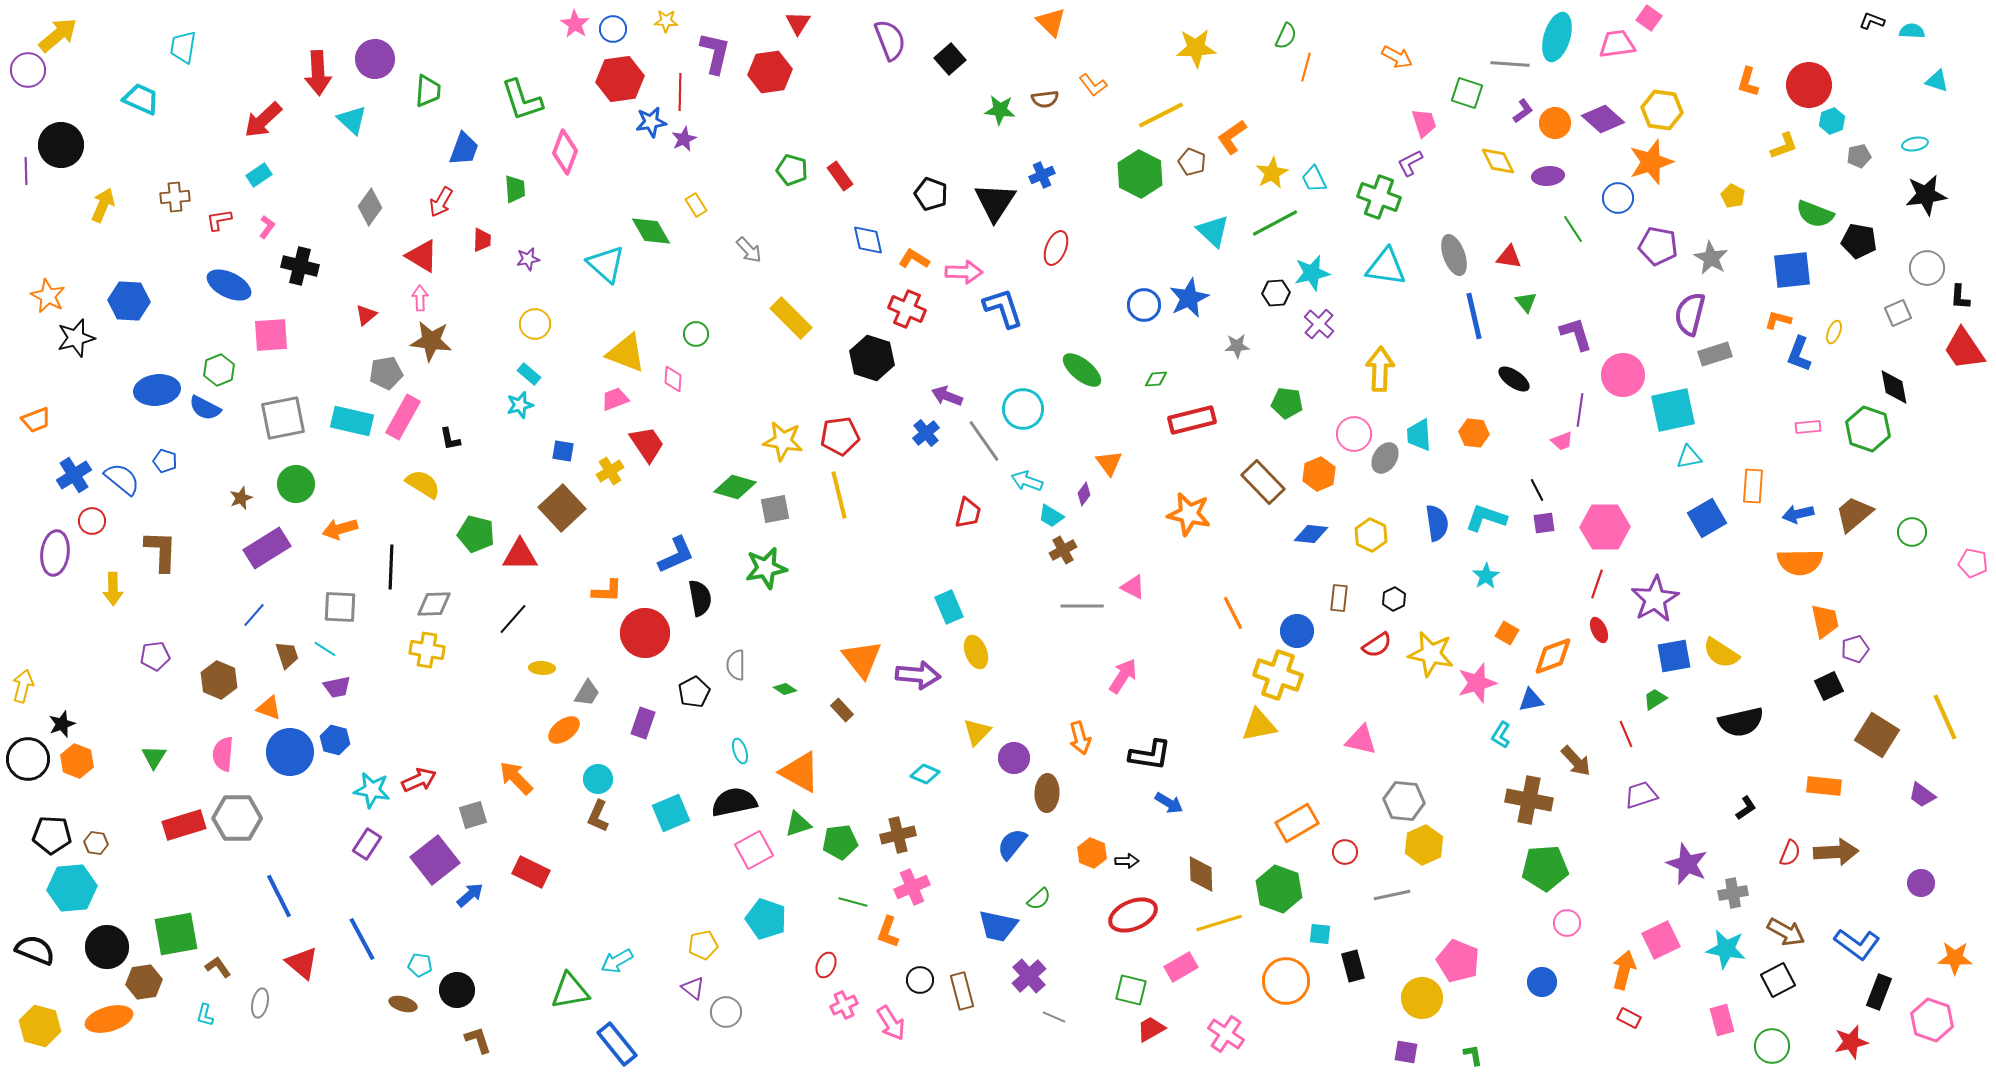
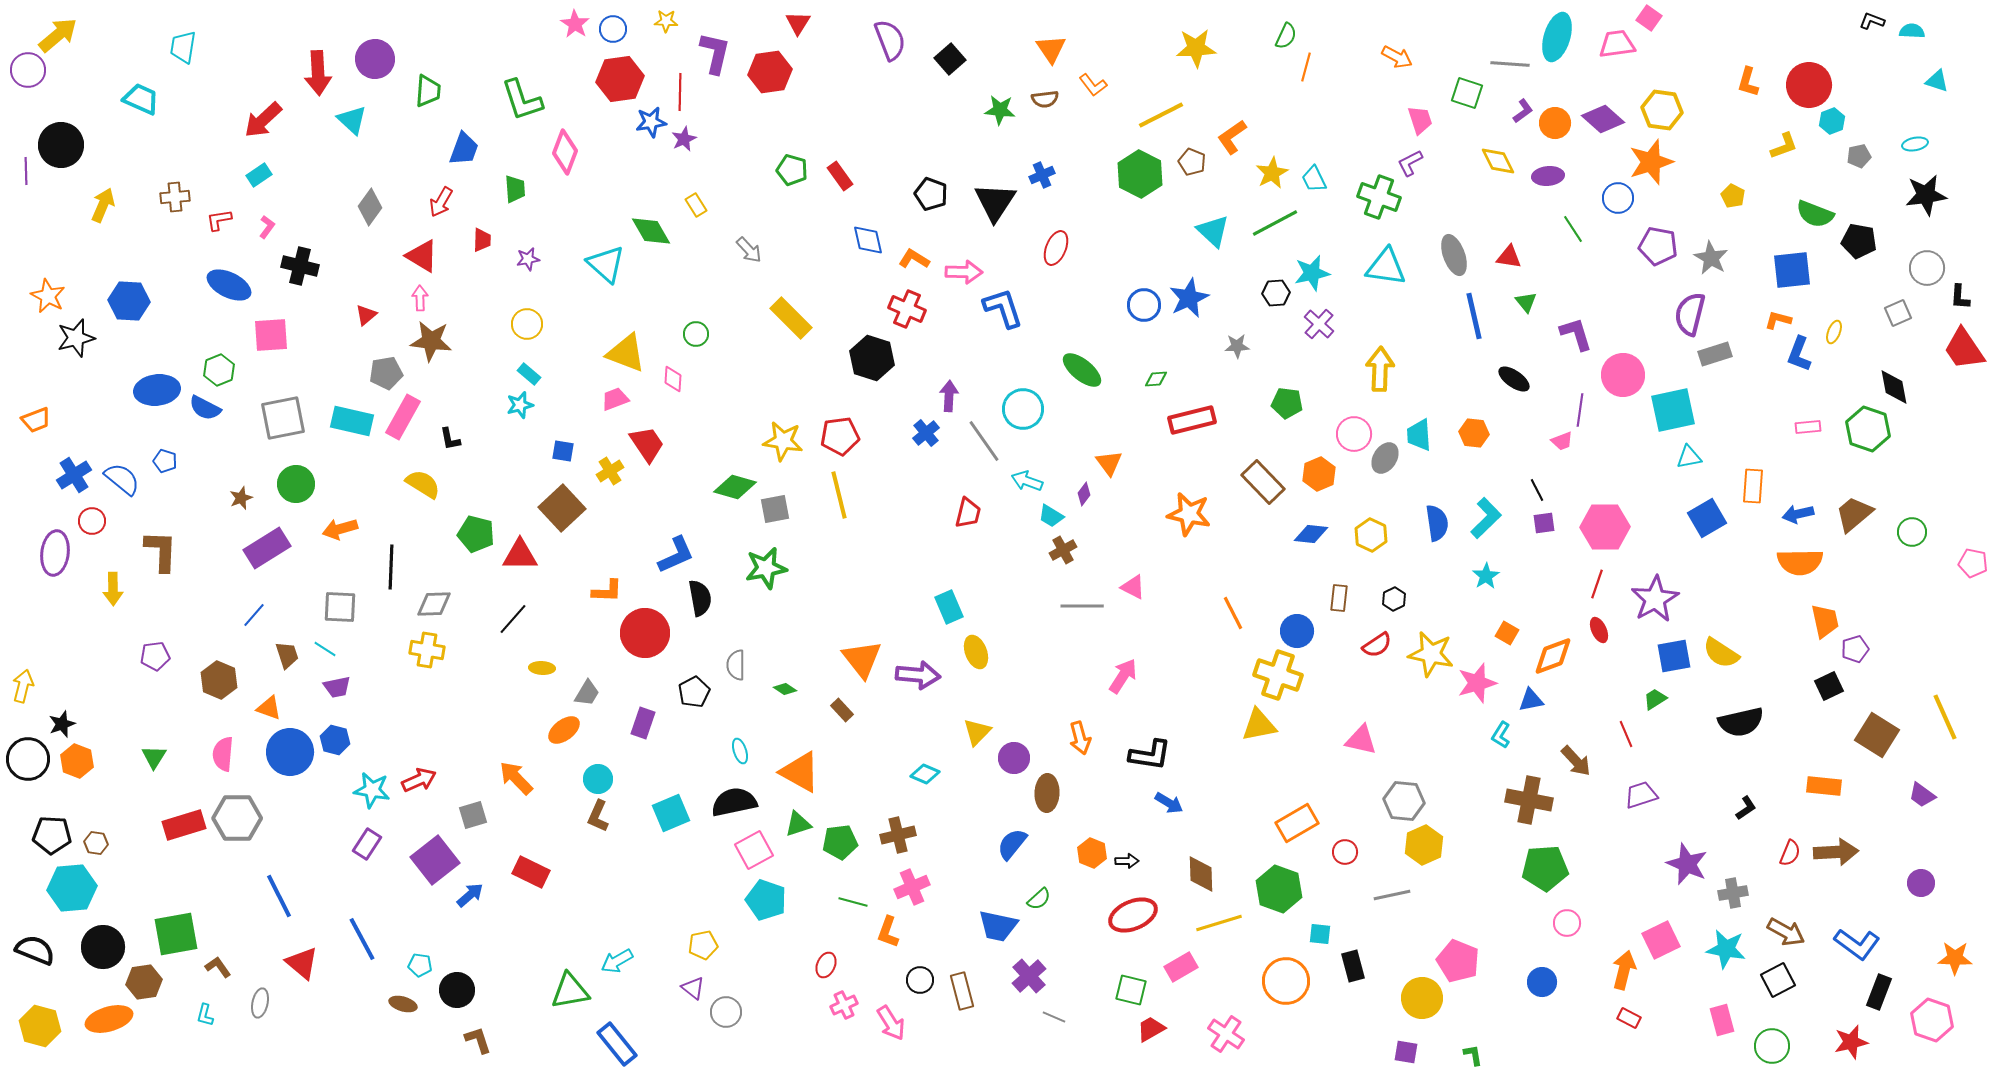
orange triangle at (1051, 22): moved 27 px down; rotated 12 degrees clockwise
pink trapezoid at (1424, 123): moved 4 px left, 3 px up
yellow circle at (535, 324): moved 8 px left
purple arrow at (947, 396): moved 2 px right; rotated 72 degrees clockwise
cyan L-shape at (1486, 518): rotated 117 degrees clockwise
cyan pentagon at (766, 919): moved 19 px up
black circle at (107, 947): moved 4 px left
